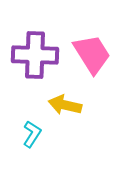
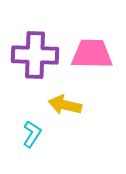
pink trapezoid: rotated 57 degrees counterclockwise
